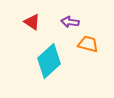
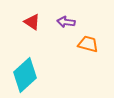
purple arrow: moved 4 px left
cyan diamond: moved 24 px left, 14 px down
